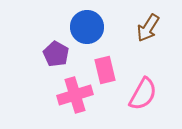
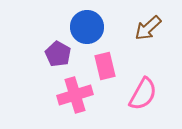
brown arrow: rotated 16 degrees clockwise
purple pentagon: moved 2 px right
pink rectangle: moved 4 px up
